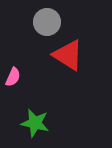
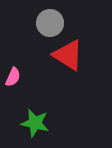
gray circle: moved 3 px right, 1 px down
